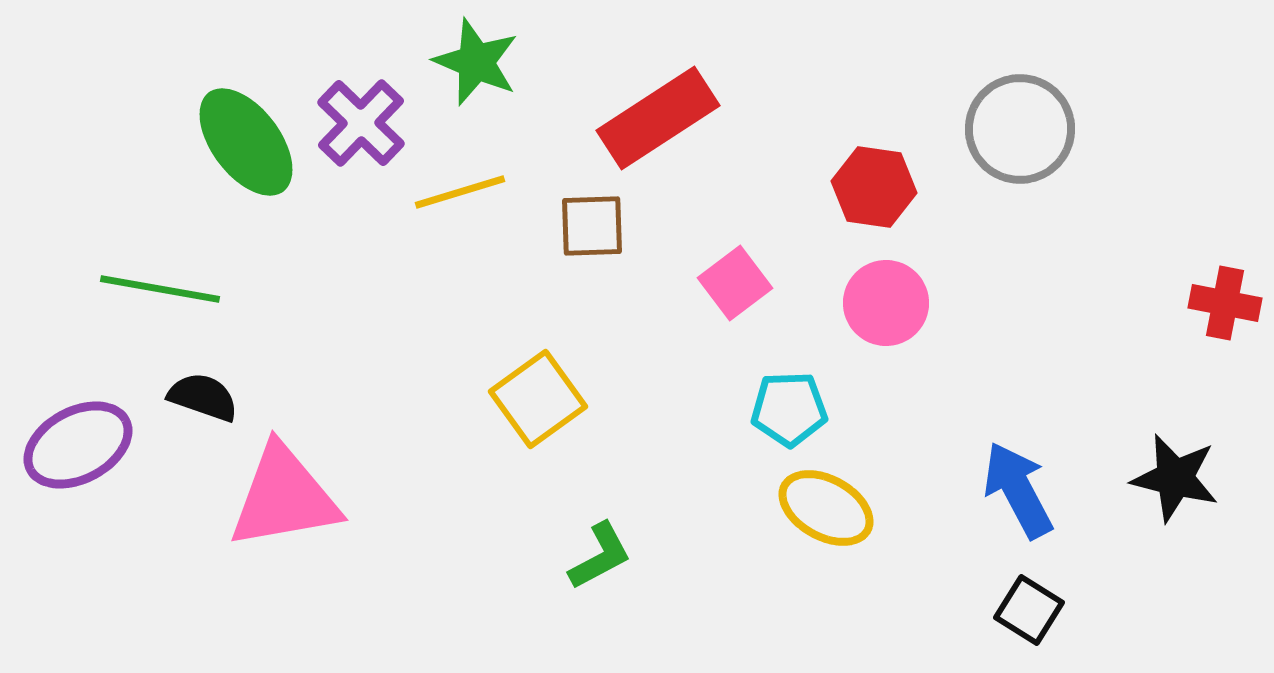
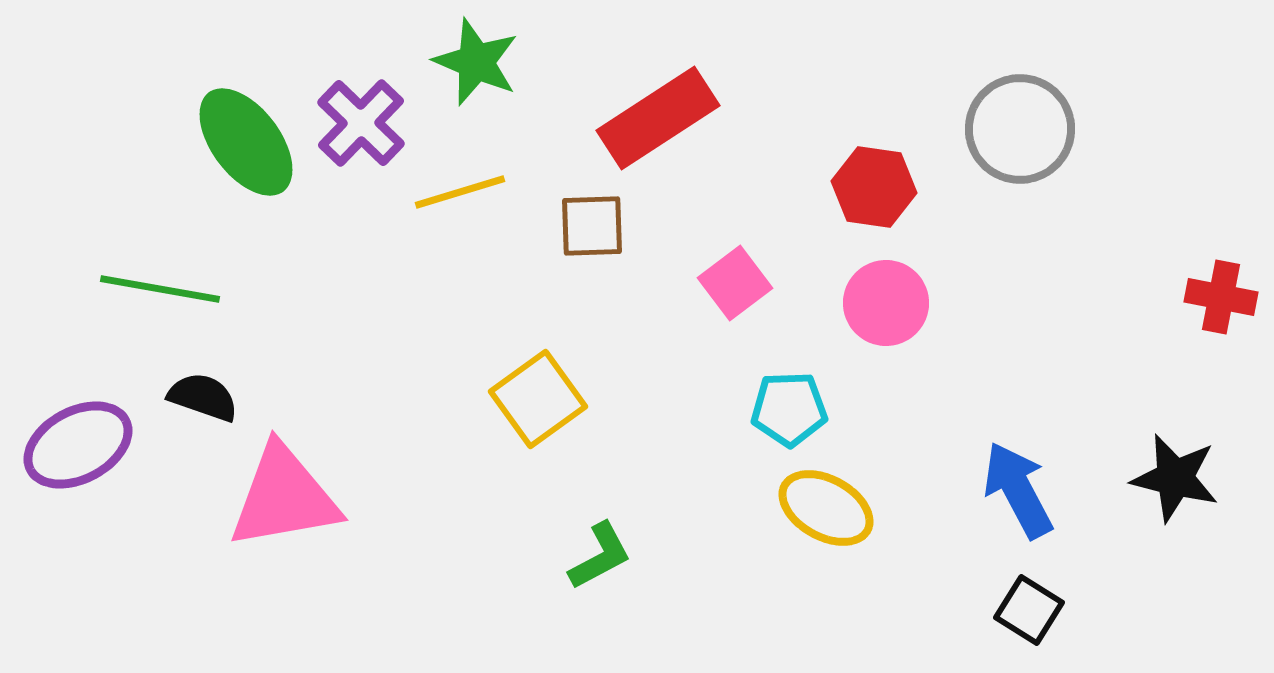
red cross: moved 4 px left, 6 px up
